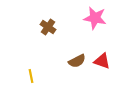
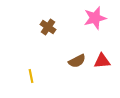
pink star: rotated 25 degrees counterclockwise
red triangle: rotated 24 degrees counterclockwise
